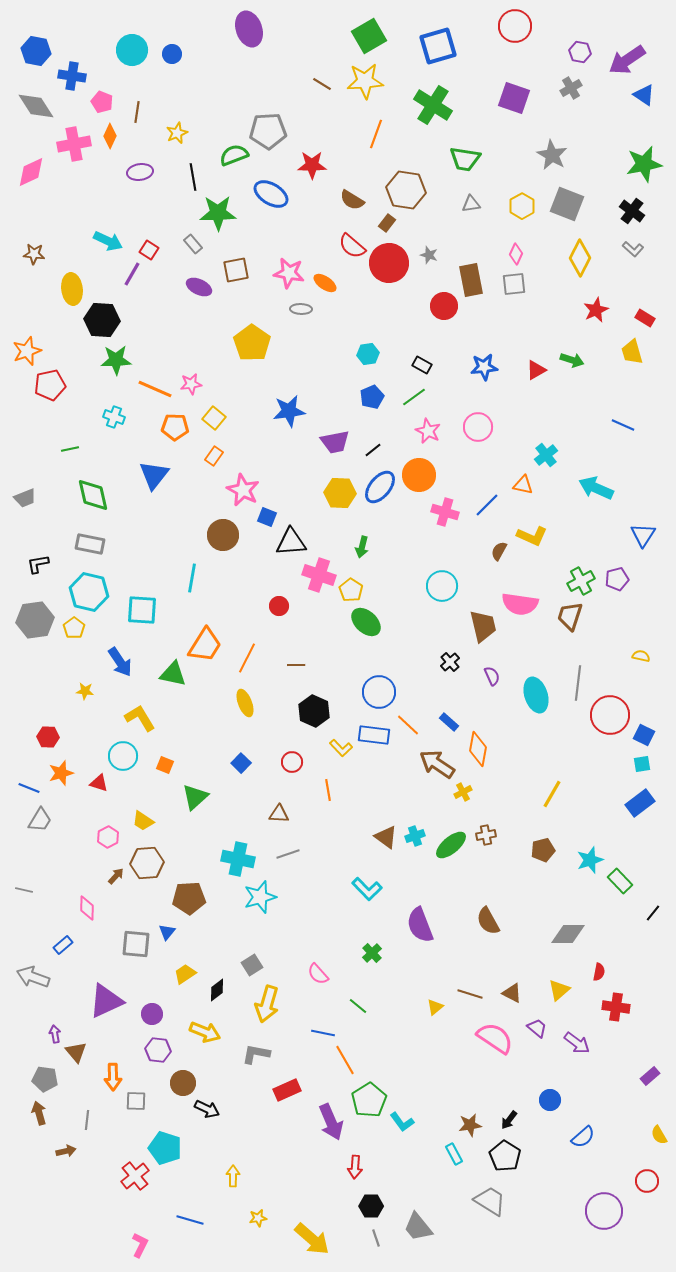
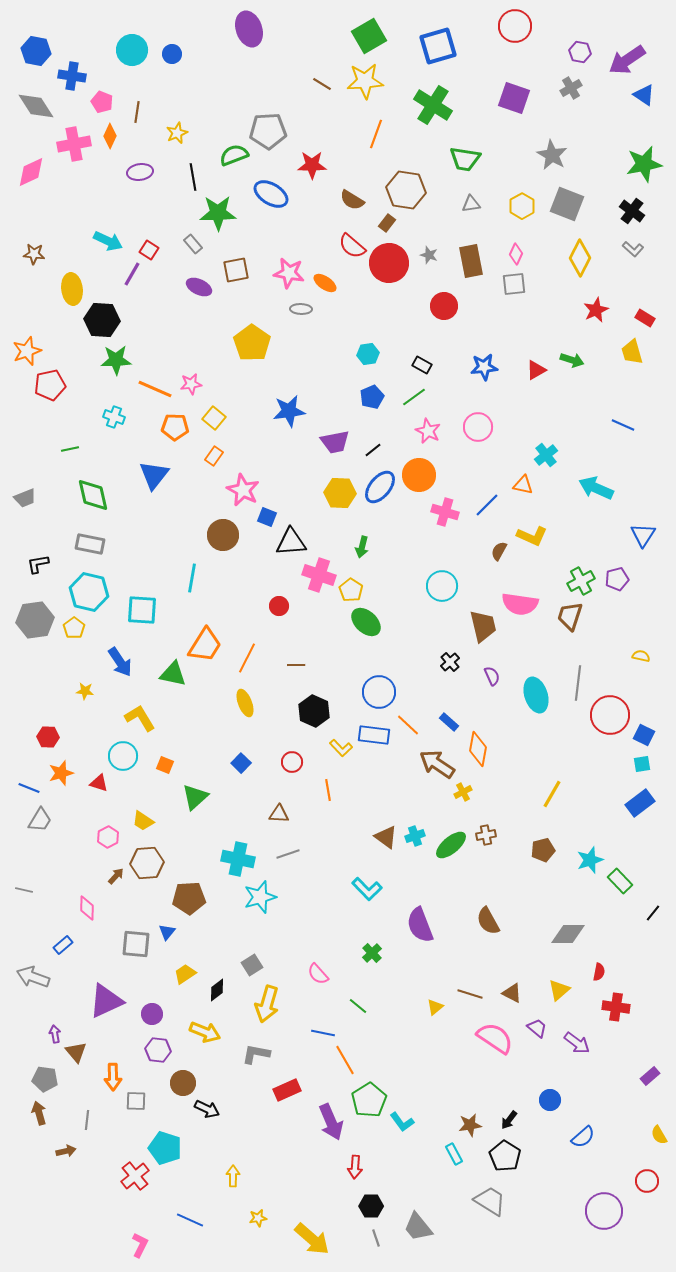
brown rectangle at (471, 280): moved 19 px up
blue line at (190, 1220): rotated 8 degrees clockwise
